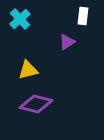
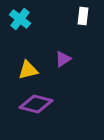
cyan cross: rotated 10 degrees counterclockwise
purple triangle: moved 4 px left, 17 px down
